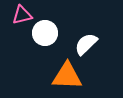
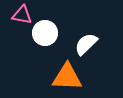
pink triangle: rotated 25 degrees clockwise
orange triangle: moved 1 px down
